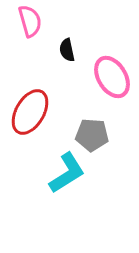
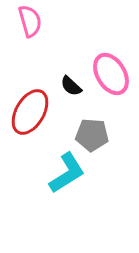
black semicircle: moved 4 px right, 36 px down; rotated 35 degrees counterclockwise
pink ellipse: moved 1 px left, 3 px up
